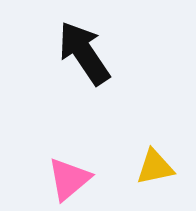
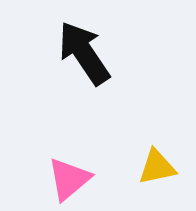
yellow triangle: moved 2 px right
